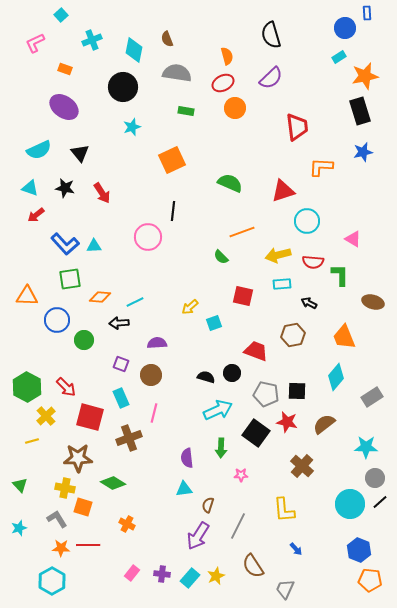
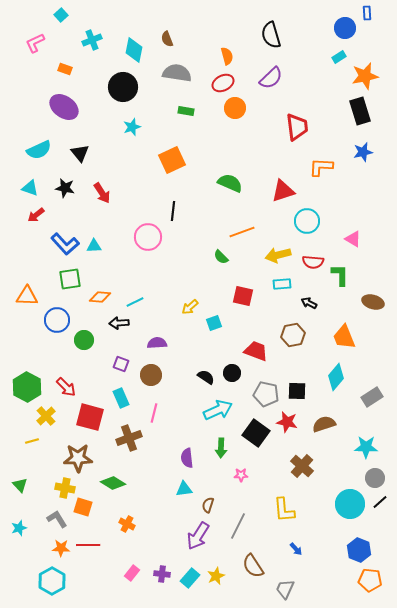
black semicircle at (206, 377): rotated 18 degrees clockwise
brown semicircle at (324, 424): rotated 20 degrees clockwise
